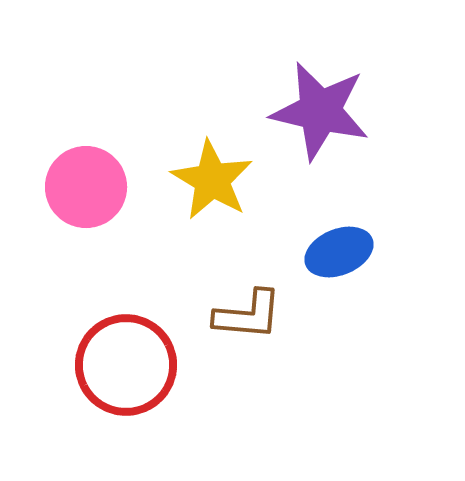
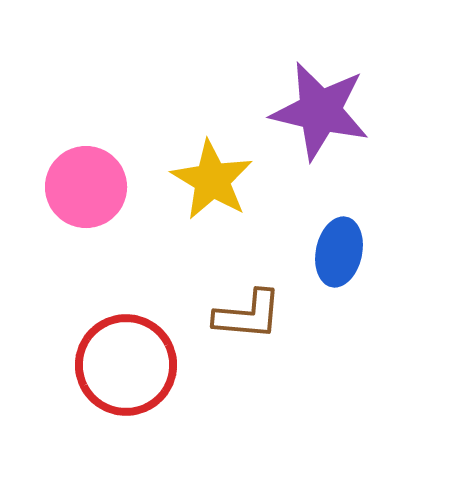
blue ellipse: rotated 56 degrees counterclockwise
